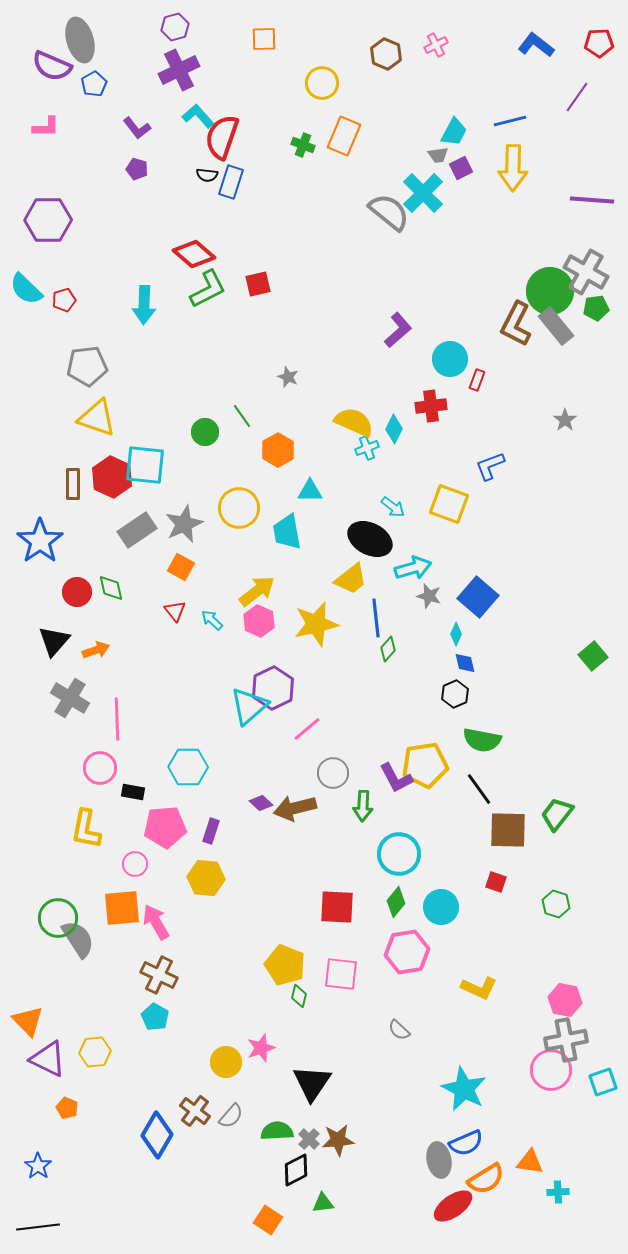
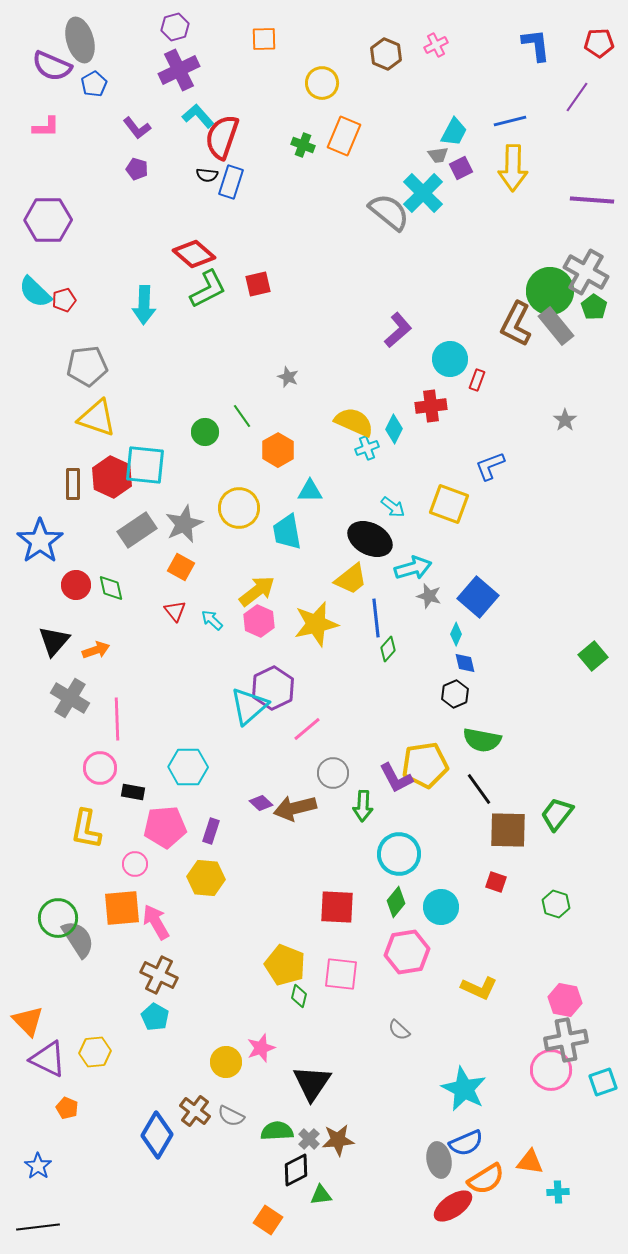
blue L-shape at (536, 45): rotated 45 degrees clockwise
cyan semicircle at (26, 289): moved 9 px right, 3 px down
green pentagon at (596, 308): moved 2 px left, 1 px up; rotated 30 degrees counterclockwise
red circle at (77, 592): moved 1 px left, 7 px up
gray semicircle at (231, 1116): rotated 76 degrees clockwise
green triangle at (323, 1203): moved 2 px left, 8 px up
